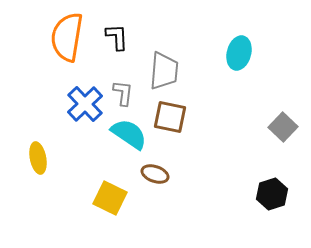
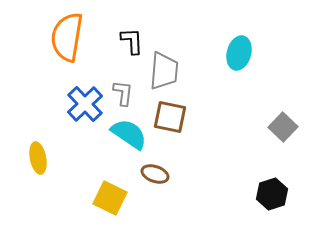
black L-shape: moved 15 px right, 4 px down
